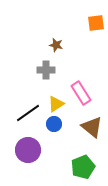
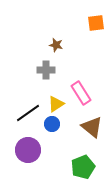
blue circle: moved 2 px left
